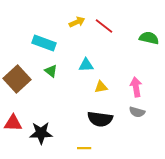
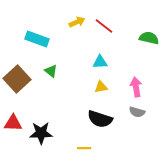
cyan rectangle: moved 7 px left, 4 px up
cyan triangle: moved 14 px right, 3 px up
black semicircle: rotated 10 degrees clockwise
